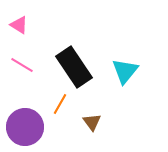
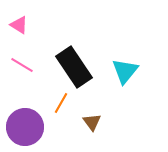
orange line: moved 1 px right, 1 px up
